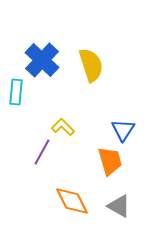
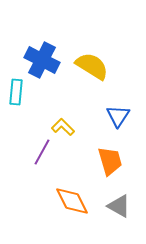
blue cross: rotated 16 degrees counterclockwise
yellow semicircle: moved 1 px right, 1 px down; rotated 40 degrees counterclockwise
blue triangle: moved 5 px left, 14 px up
